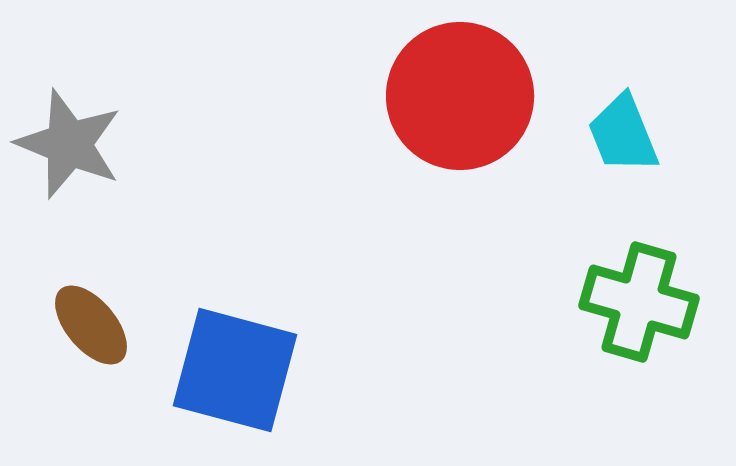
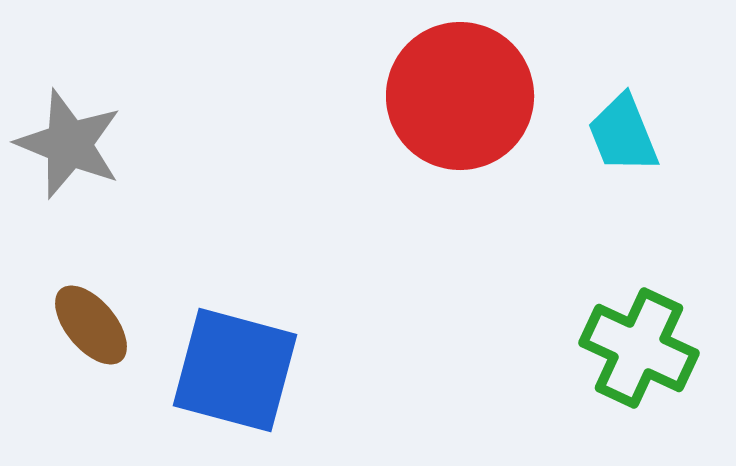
green cross: moved 46 px down; rotated 9 degrees clockwise
